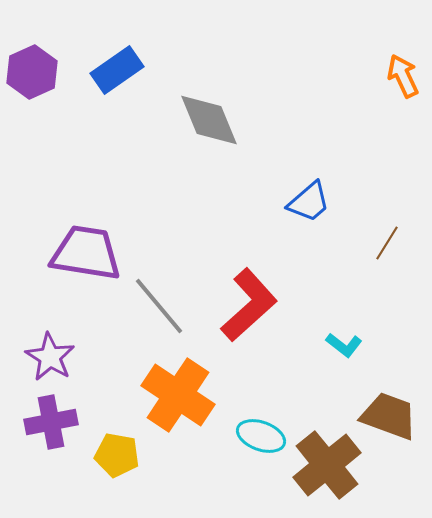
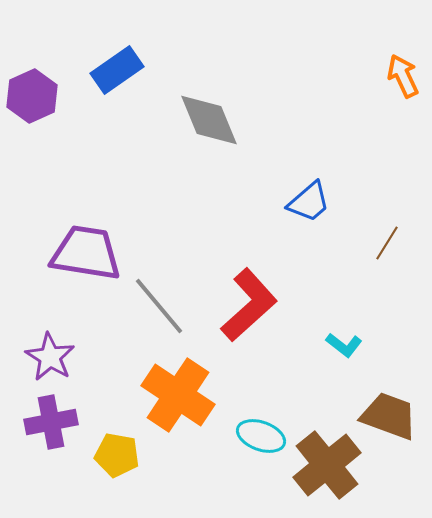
purple hexagon: moved 24 px down
